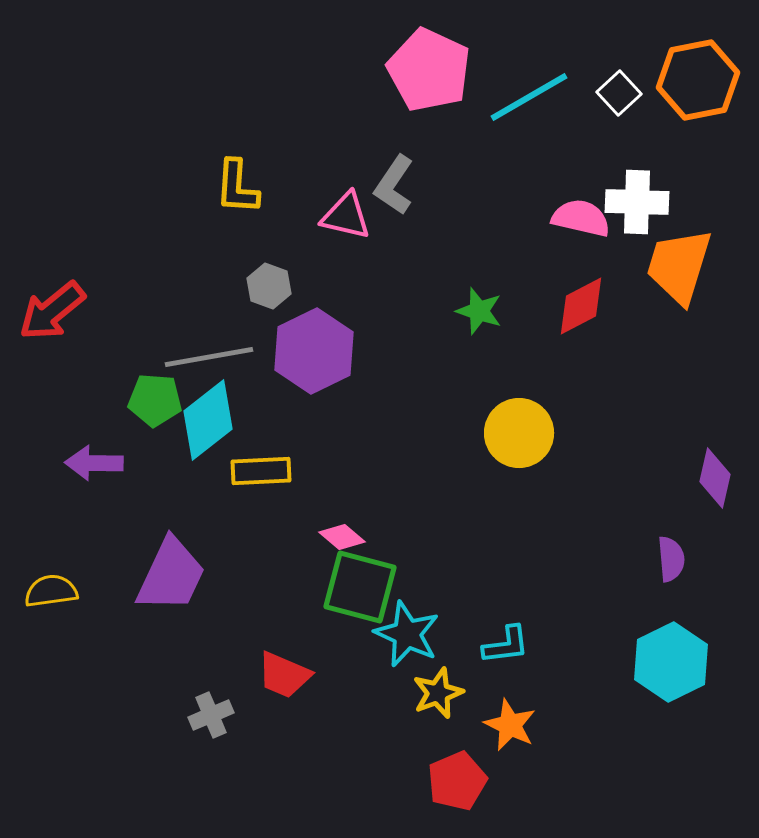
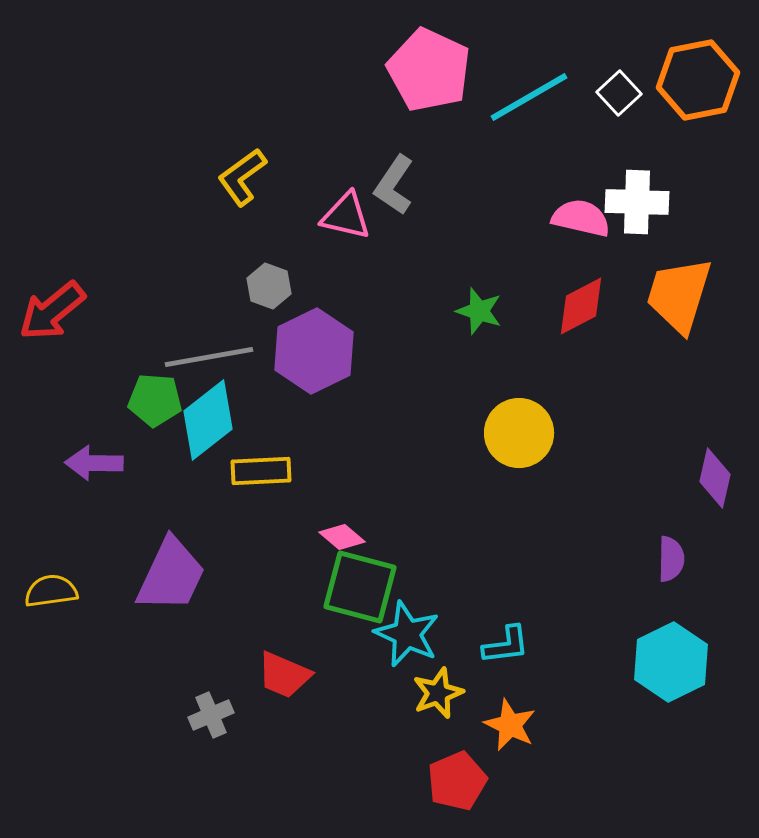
yellow L-shape: moved 5 px right, 10 px up; rotated 50 degrees clockwise
orange trapezoid: moved 29 px down
purple semicircle: rotated 6 degrees clockwise
